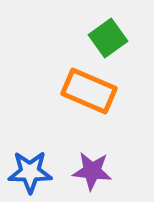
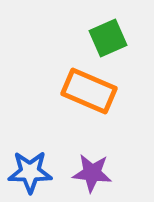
green square: rotated 12 degrees clockwise
purple star: moved 2 px down
